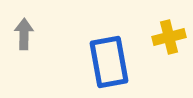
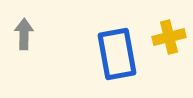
blue rectangle: moved 8 px right, 8 px up
